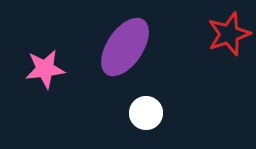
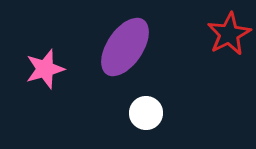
red star: rotated 9 degrees counterclockwise
pink star: rotated 9 degrees counterclockwise
